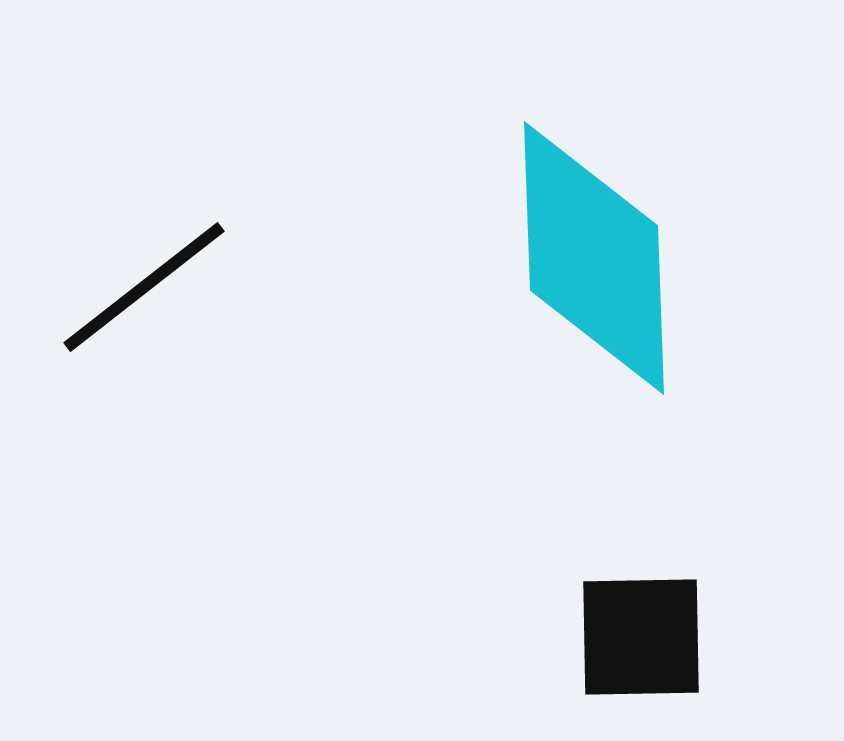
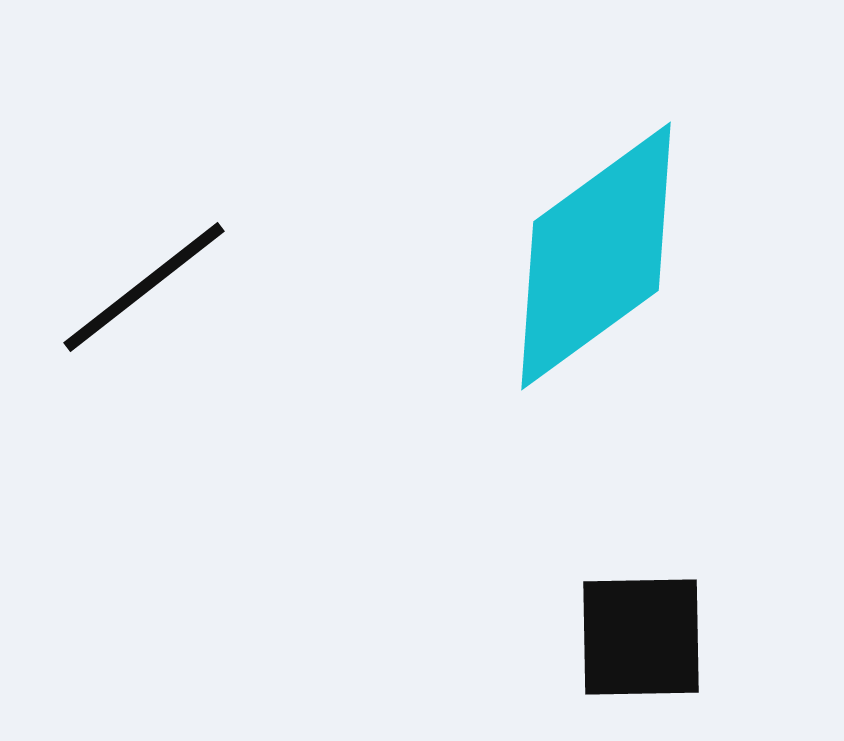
cyan diamond: moved 2 px right, 2 px up; rotated 56 degrees clockwise
